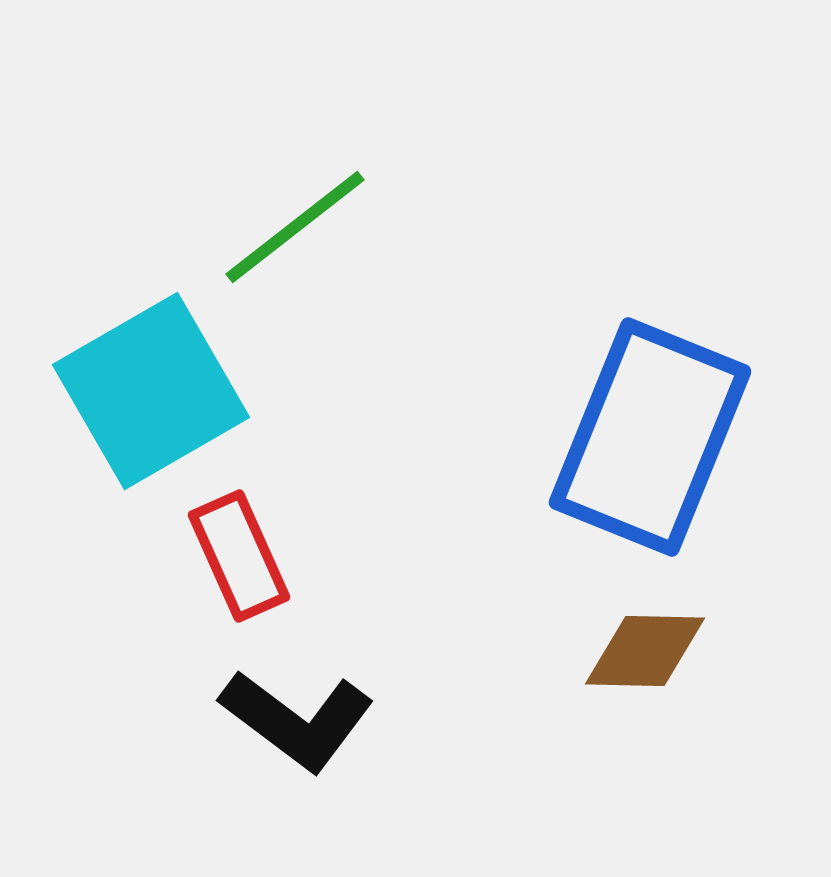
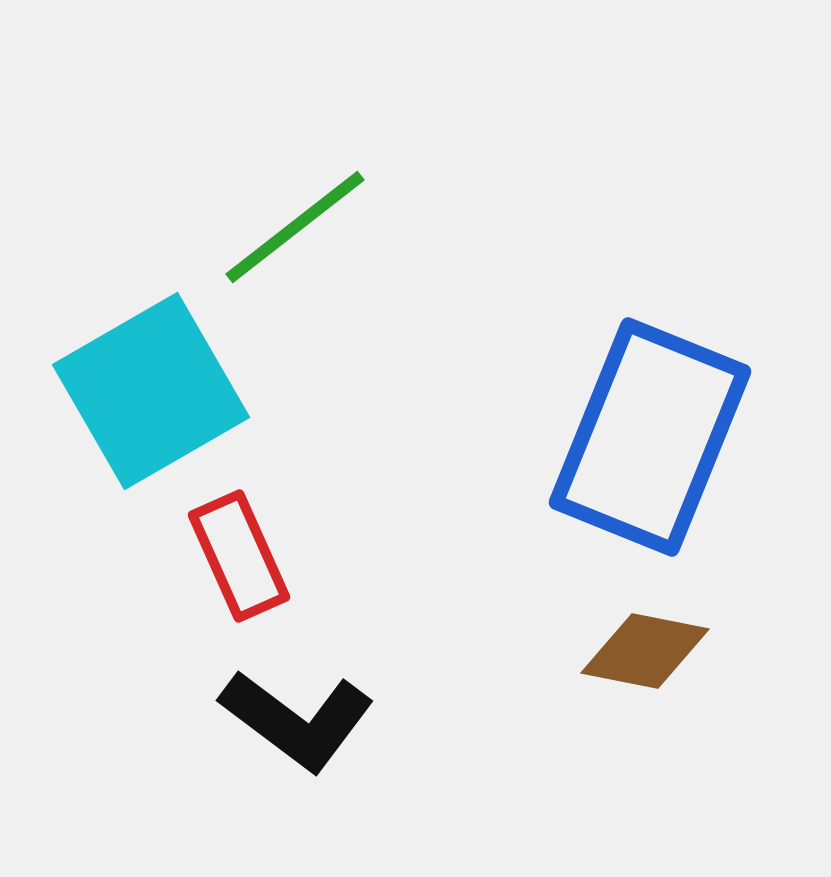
brown diamond: rotated 10 degrees clockwise
